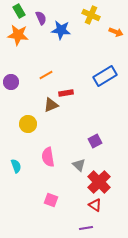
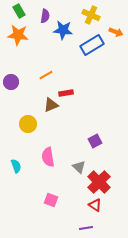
purple semicircle: moved 4 px right, 2 px up; rotated 32 degrees clockwise
blue star: moved 2 px right
blue rectangle: moved 13 px left, 31 px up
gray triangle: moved 2 px down
